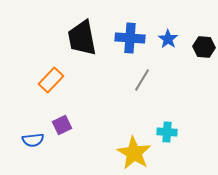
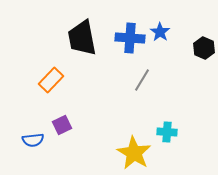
blue star: moved 8 px left, 7 px up
black hexagon: moved 1 px down; rotated 20 degrees clockwise
